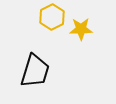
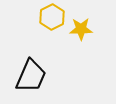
black trapezoid: moved 4 px left, 5 px down; rotated 6 degrees clockwise
